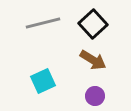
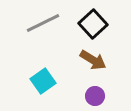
gray line: rotated 12 degrees counterclockwise
cyan square: rotated 10 degrees counterclockwise
